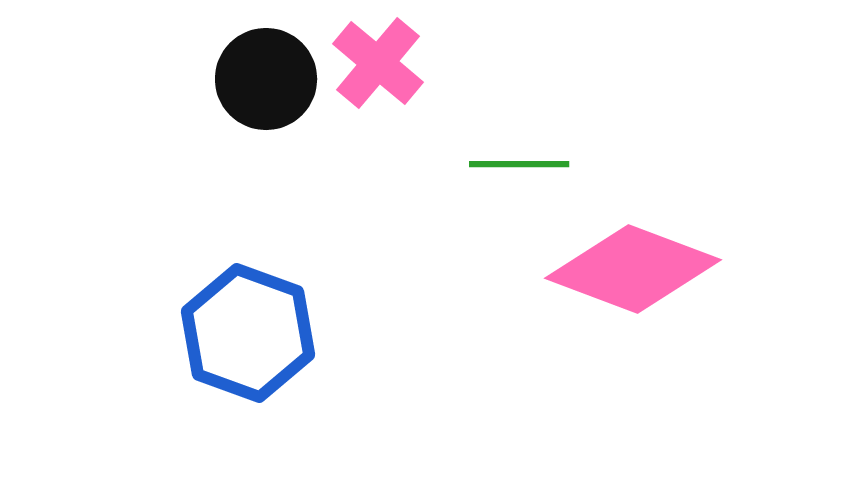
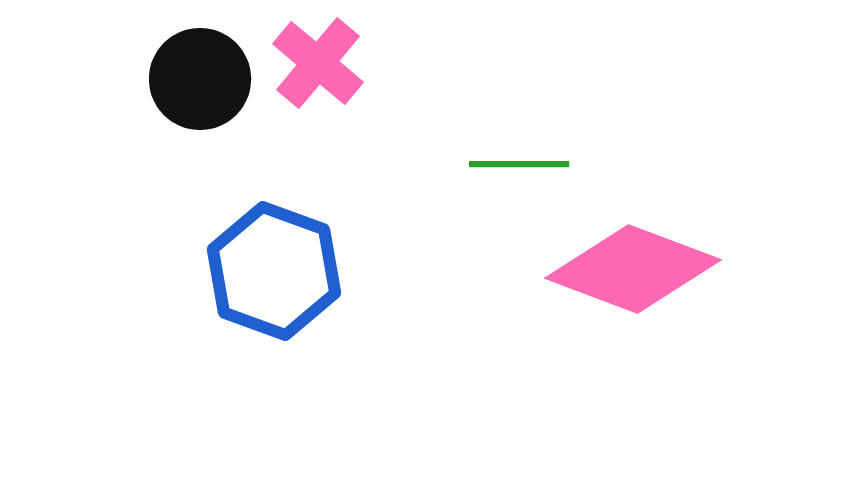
pink cross: moved 60 px left
black circle: moved 66 px left
blue hexagon: moved 26 px right, 62 px up
